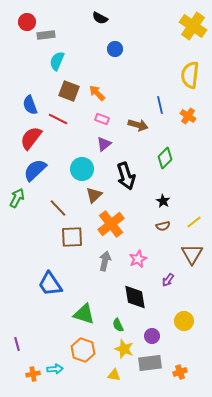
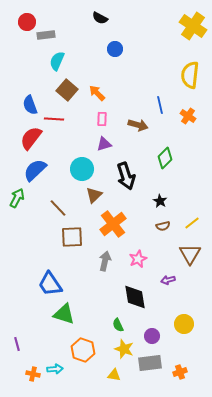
brown square at (69, 91): moved 2 px left, 1 px up; rotated 20 degrees clockwise
red line at (58, 119): moved 4 px left; rotated 24 degrees counterclockwise
pink rectangle at (102, 119): rotated 72 degrees clockwise
purple triangle at (104, 144): rotated 21 degrees clockwise
black star at (163, 201): moved 3 px left
yellow line at (194, 222): moved 2 px left, 1 px down
orange cross at (111, 224): moved 2 px right
brown triangle at (192, 254): moved 2 px left
purple arrow at (168, 280): rotated 40 degrees clockwise
green triangle at (84, 314): moved 20 px left
yellow circle at (184, 321): moved 3 px down
orange cross at (33, 374): rotated 24 degrees clockwise
